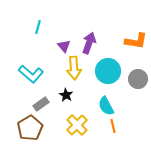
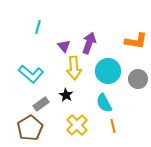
cyan semicircle: moved 2 px left, 3 px up
